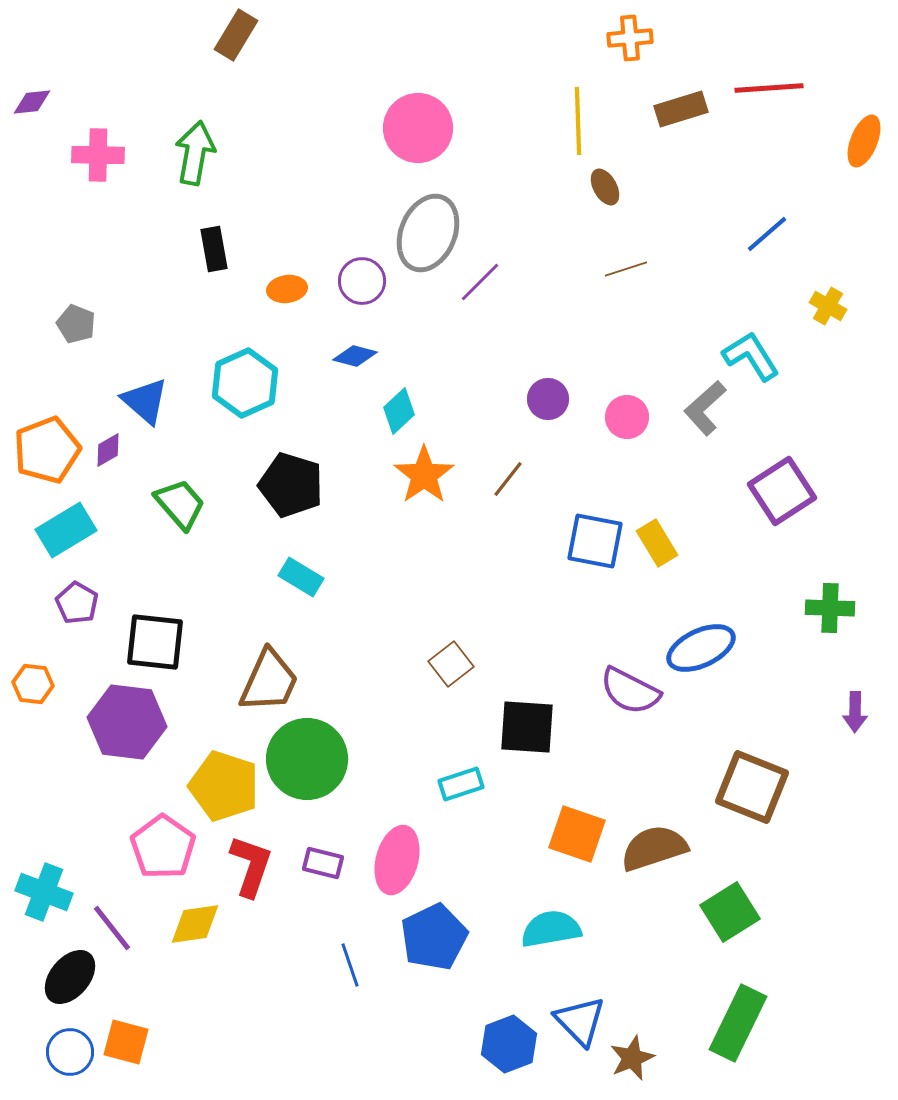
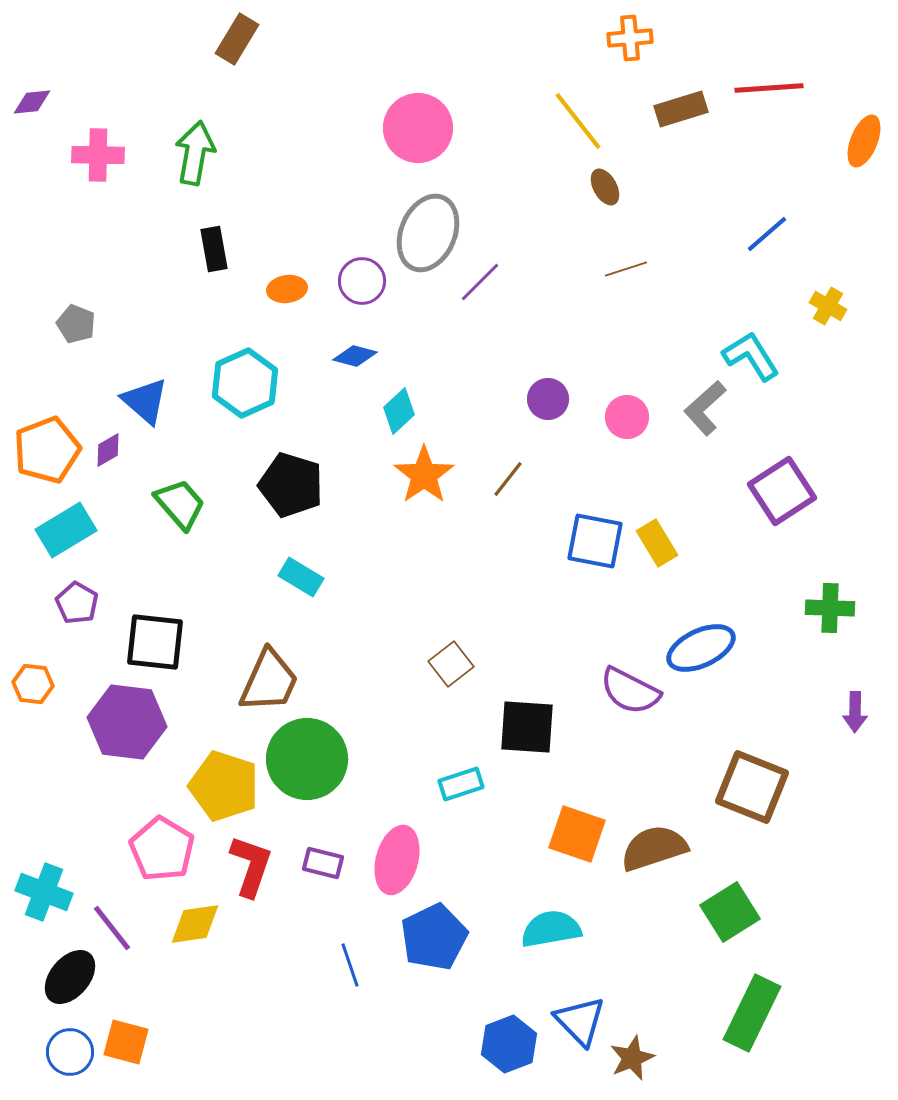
brown rectangle at (236, 35): moved 1 px right, 4 px down
yellow line at (578, 121): rotated 36 degrees counterclockwise
pink pentagon at (163, 847): moved 1 px left, 2 px down; rotated 4 degrees counterclockwise
green rectangle at (738, 1023): moved 14 px right, 10 px up
